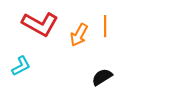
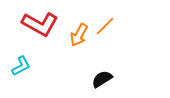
orange line: rotated 45 degrees clockwise
black semicircle: moved 2 px down
